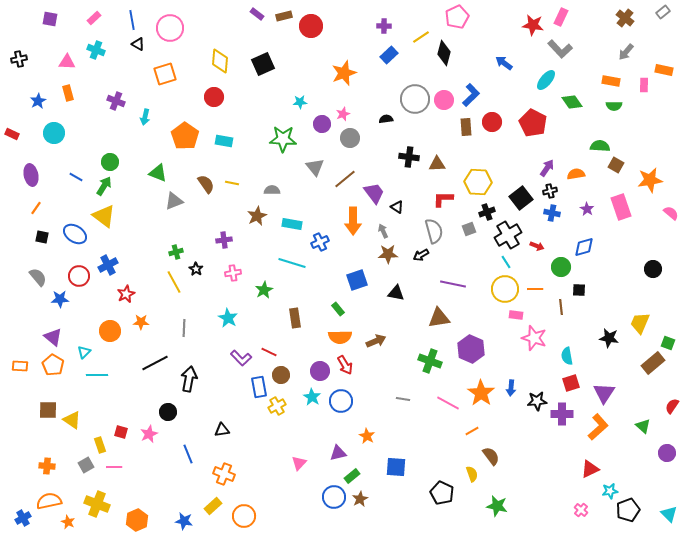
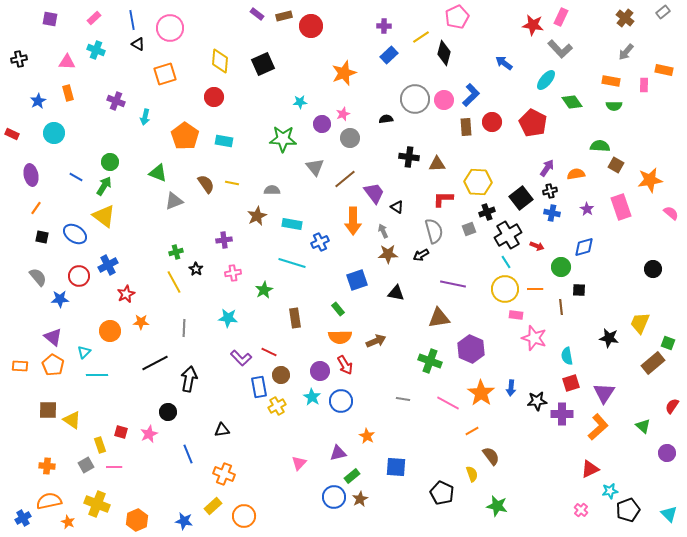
cyan star at (228, 318): rotated 24 degrees counterclockwise
